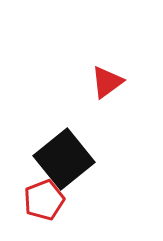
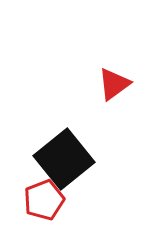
red triangle: moved 7 px right, 2 px down
